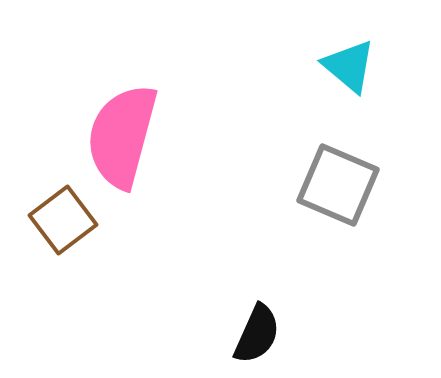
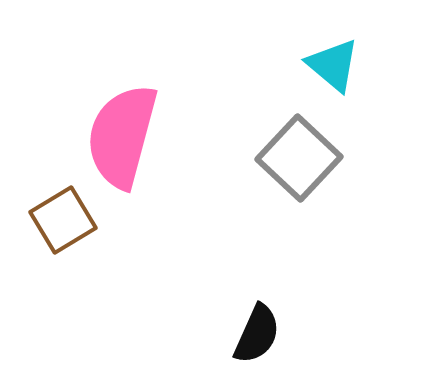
cyan triangle: moved 16 px left, 1 px up
gray square: moved 39 px left, 27 px up; rotated 20 degrees clockwise
brown square: rotated 6 degrees clockwise
